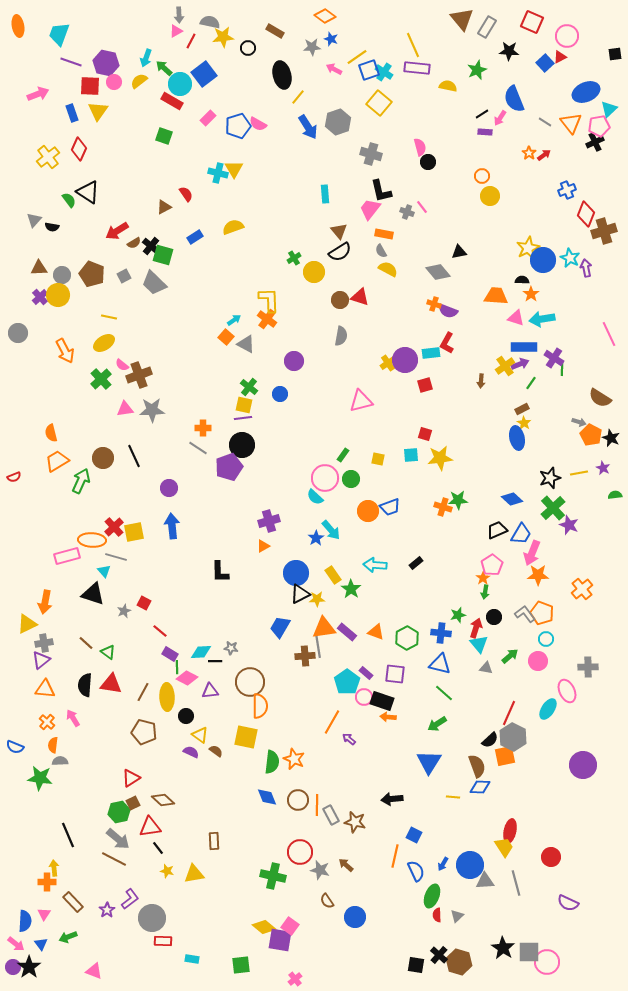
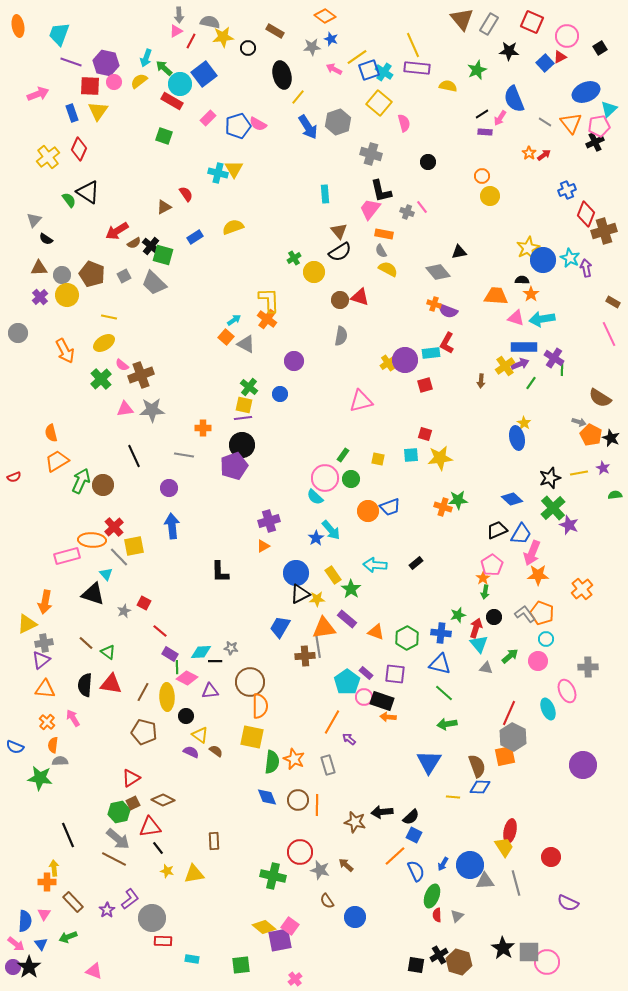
gray rectangle at (487, 27): moved 2 px right, 3 px up
black square at (615, 54): moved 15 px left, 6 px up; rotated 24 degrees counterclockwise
pink semicircle at (420, 147): moved 16 px left, 24 px up
black semicircle at (52, 227): moved 6 px left, 12 px down; rotated 24 degrees clockwise
yellow circle at (58, 295): moved 9 px right
brown cross at (139, 375): moved 2 px right
brown rectangle at (522, 409): moved 91 px right, 107 px up; rotated 56 degrees clockwise
gray line at (198, 448): moved 14 px left, 7 px down; rotated 24 degrees counterclockwise
brown circle at (103, 458): moved 27 px down
purple pentagon at (229, 467): moved 5 px right, 1 px up
yellow square at (134, 532): moved 14 px down
gray line at (116, 557): moved 3 px right; rotated 30 degrees clockwise
cyan triangle at (104, 571): moved 2 px right, 3 px down
purple rectangle at (347, 632): moved 13 px up
cyan ellipse at (548, 709): rotated 55 degrees counterclockwise
green arrow at (437, 724): moved 10 px right; rotated 24 degrees clockwise
yellow square at (246, 737): moved 6 px right
black semicircle at (490, 740): moved 79 px left, 77 px down
black arrow at (392, 799): moved 10 px left, 13 px down
brown diamond at (163, 800): rotated 15 degrees counterclockwise
gray rectangle at (331, 815): moved 3 px left, 50 px up; rotated 12 degrees clockwise
orange line at (395, 856): rotated 35 degrees clockwise
purple square at (280, 940): rotated 20 degrees counterclockwise
black cross at (439, 955): rotated 18 degrees clockwise
